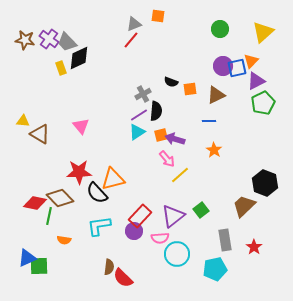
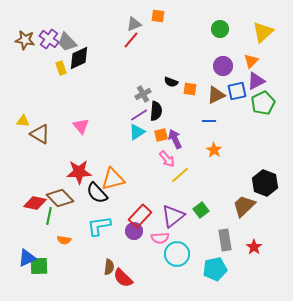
blue square at (237, 68): moved 23 px down
orange square at (190, 89): rotated 16 degrees clockwise
purple arrow at (175, 139): rotated 48 degrees clockwise
